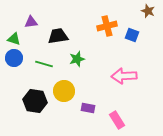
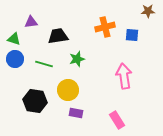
brown star: rotated 24 degrees counterclockwise
orange cross: moved 2 px left, 1 px down
blue square: rotated 16 degrees counterclockwise
blue circle: moved 1 px right, 1 px down
pink arrow: rotated 85 degrees clockwise
yellow circle: moved 4 px right, 1 px up
purple rectangle: moved 12 px left, 5 px down
